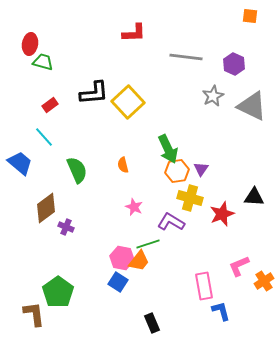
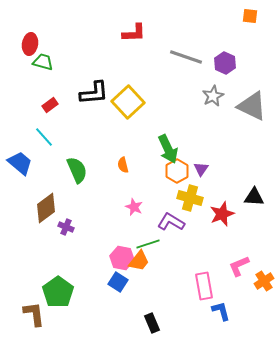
gray line: rotated 12 degrees clockwise
purple hexagon: moved 9 px left, 1 px up
orange hexagon: rotated 20 degrees counterclockwise
